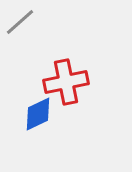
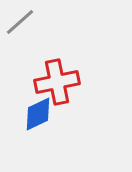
red cross: moved 9 px left
